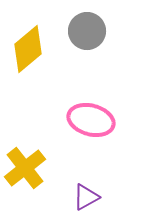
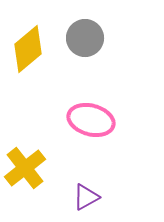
gray circle: moved 2 px left, 7 px down
